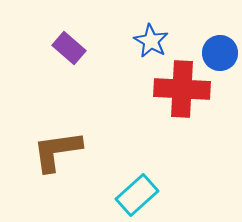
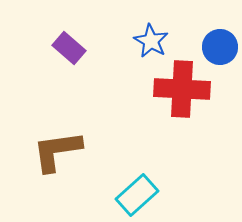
blue circle: moved 6 px up
